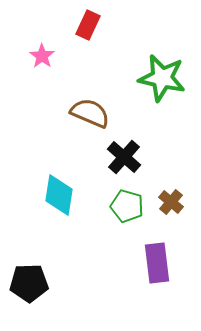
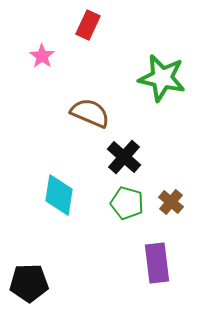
green pentagon: moved 3 px up
